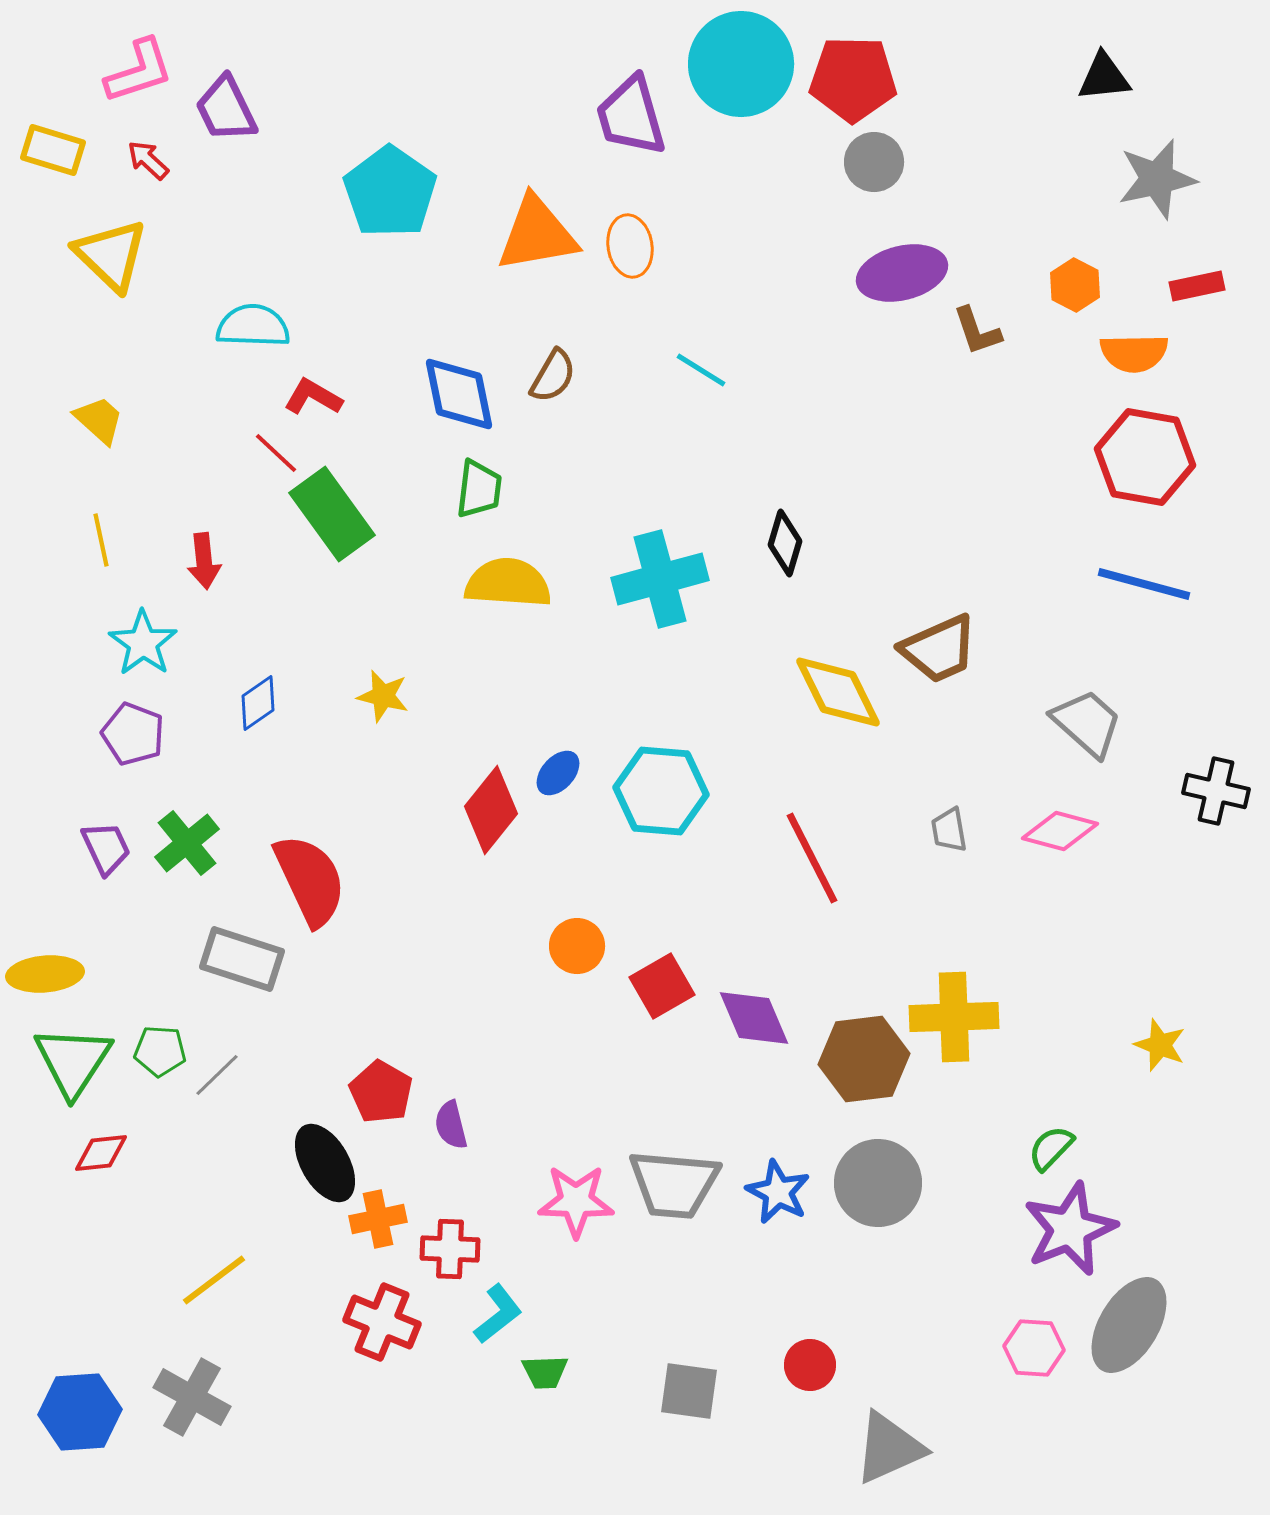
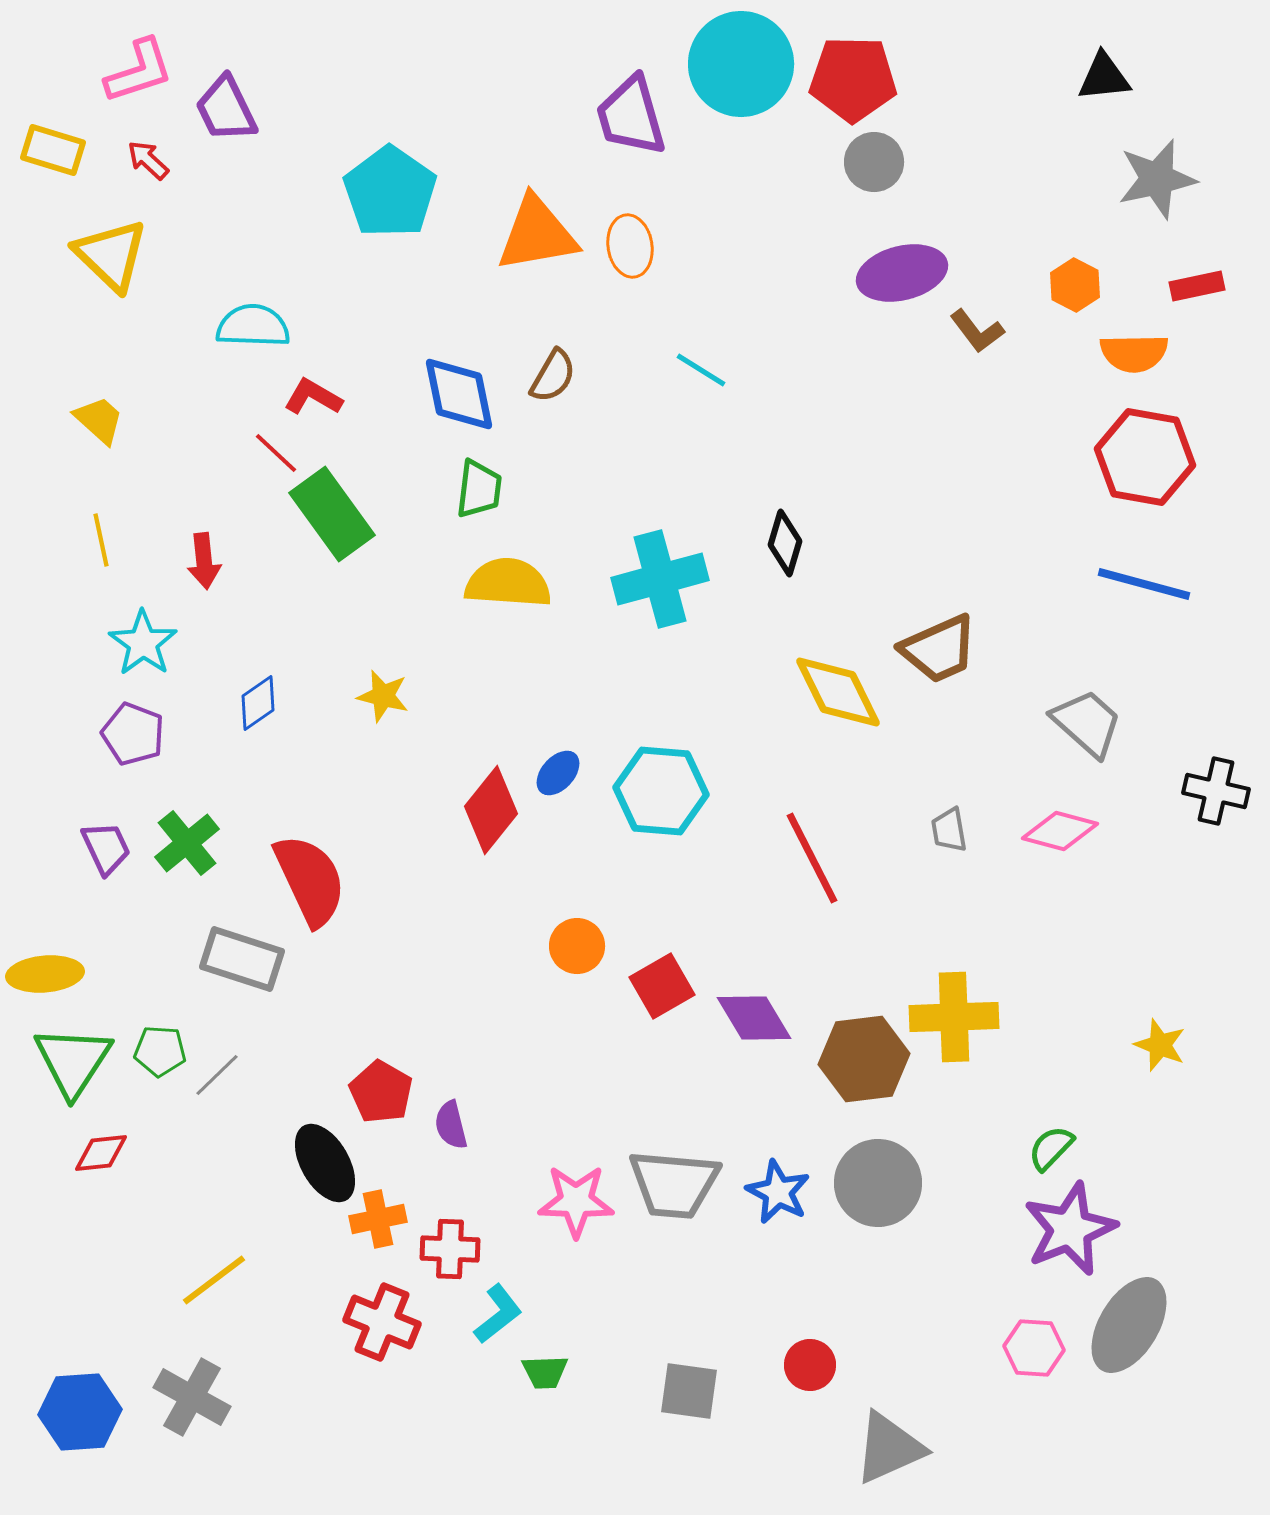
brown L-shape at (977, 331): rotated 18 degrees counterclockwise
purple diamond at (754, 1018): rotated 8 degrees counterclockwise
